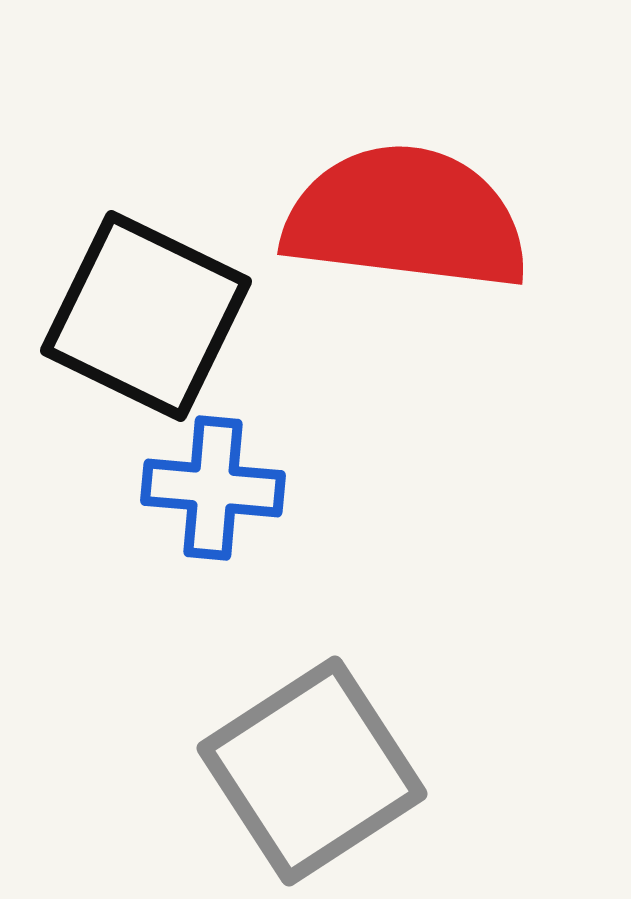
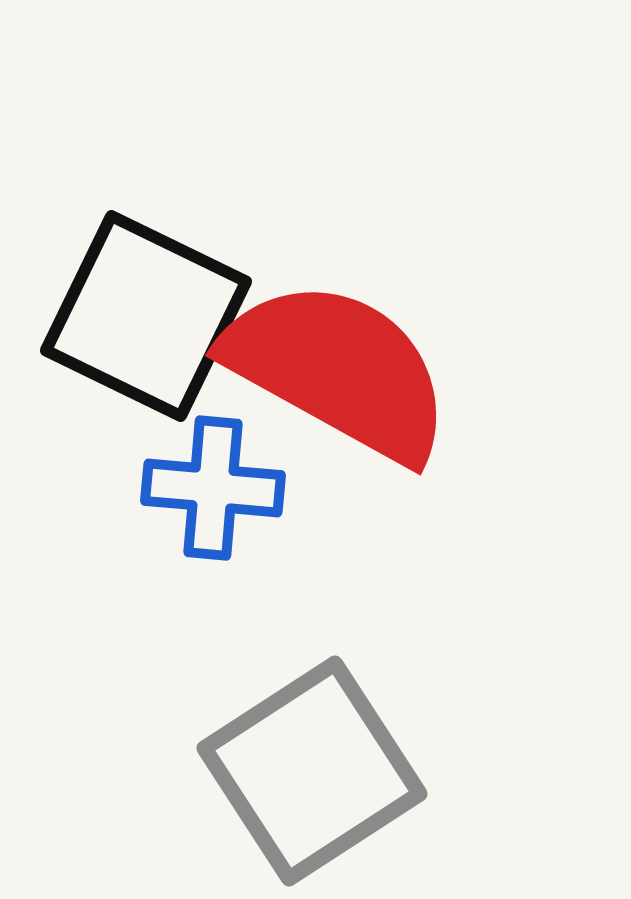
red semicircle: moved 68 px left, 152 px down; rotated 22 degrees clockwise
